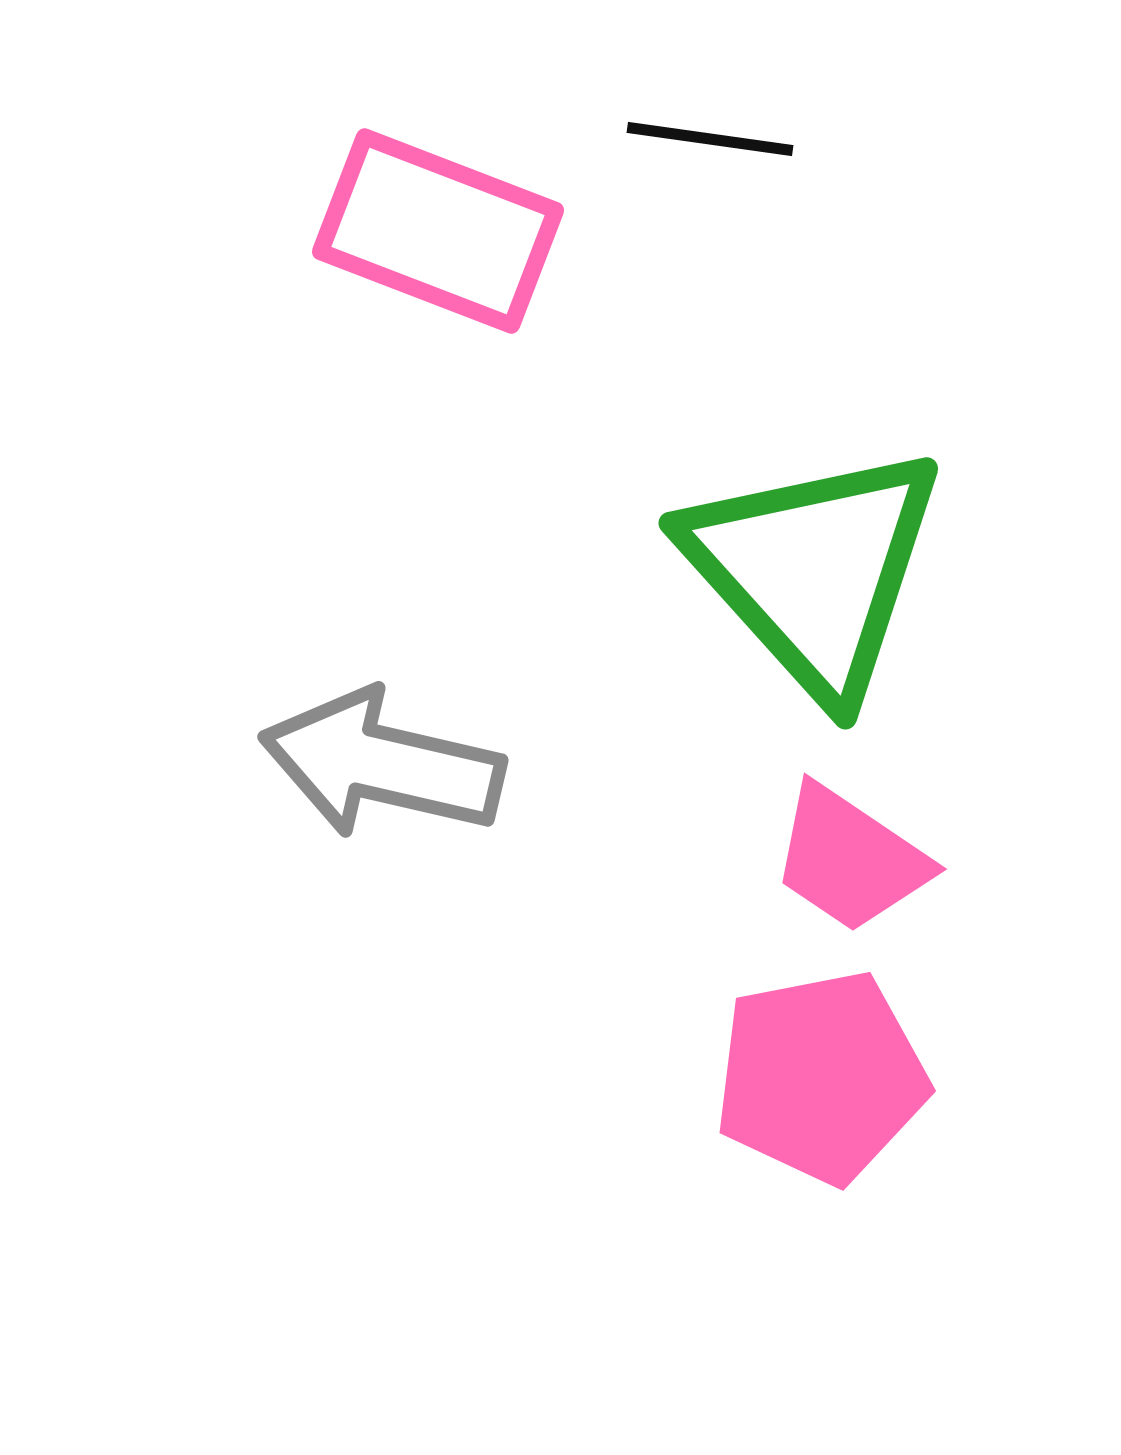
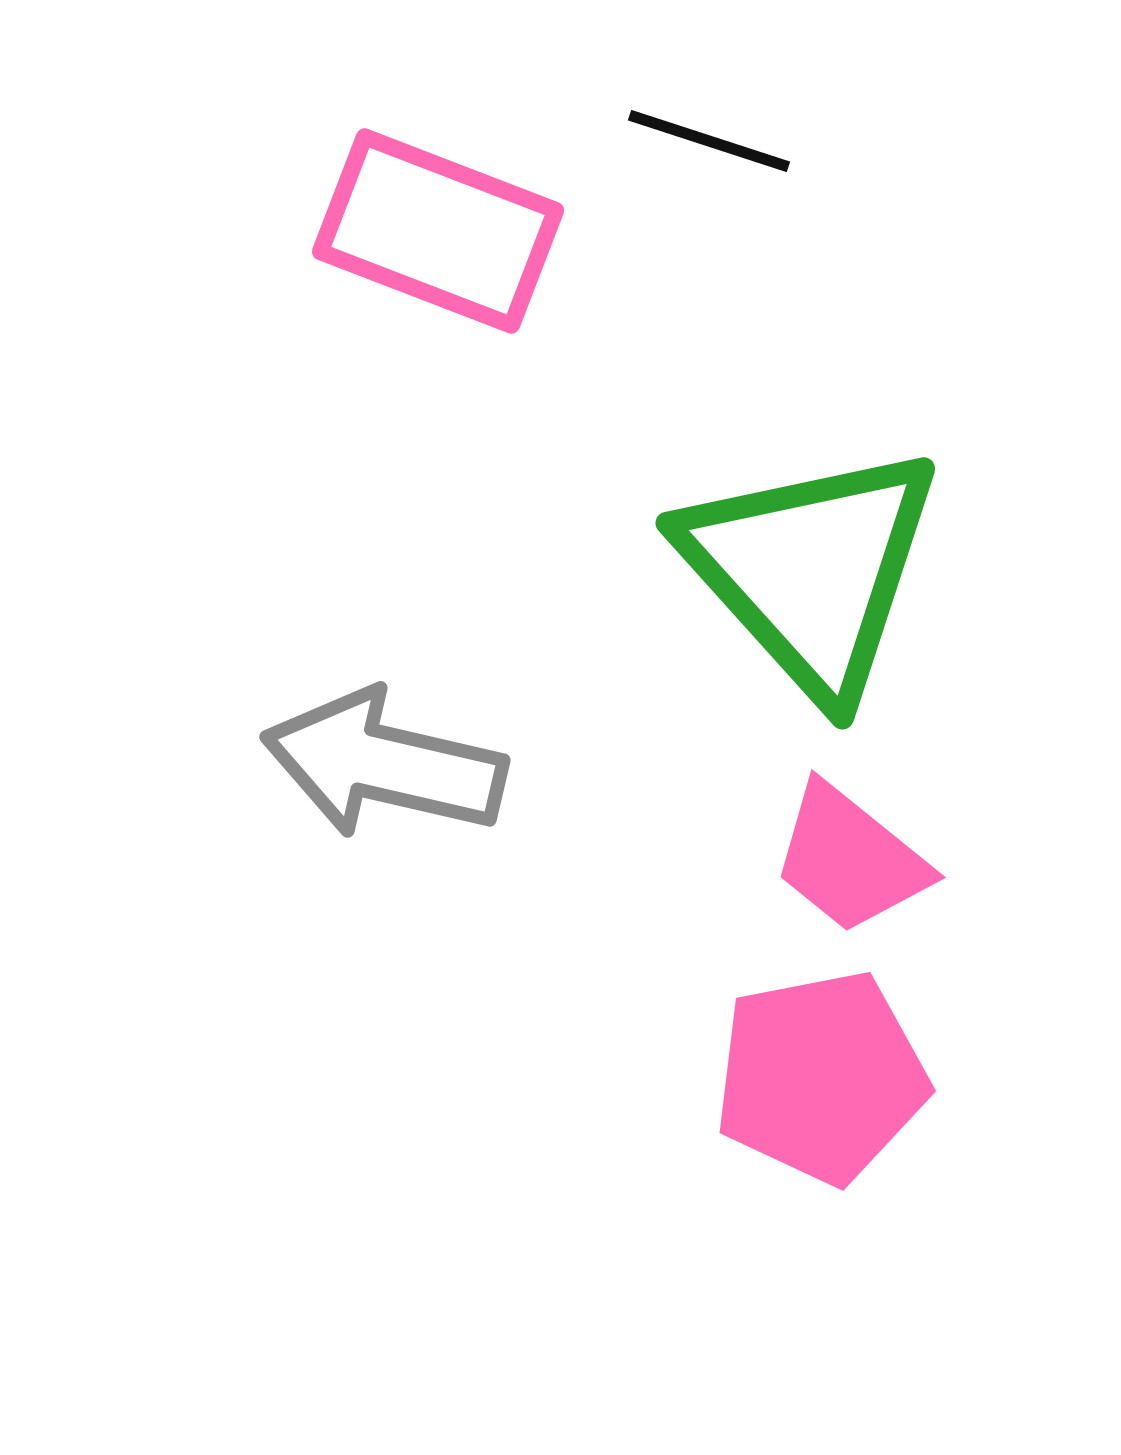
black line: moved 1 px left, 2 px down; rotated 10 degrees clockwise
green triangle: moved 3 px left
gray arrow: moved 2 px right
pink trapezoid: rotated 5 degrees clockwise
